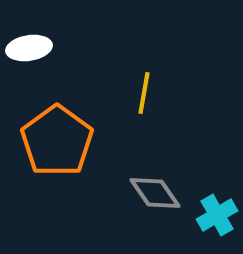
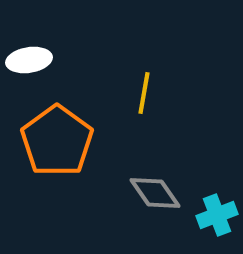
white ellipse: moved 12 px down
cyan cross: rotated 9 degrees clockwise
